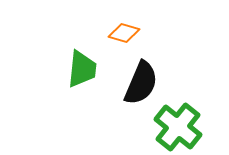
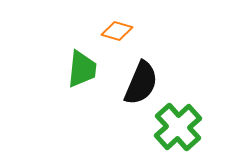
orange diamond: moved 7 px left, 2 px up
green cross: rotated 9 degrees clockwise
